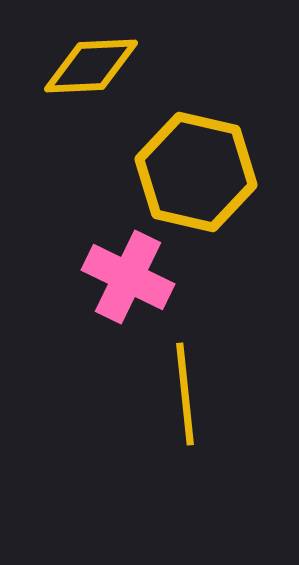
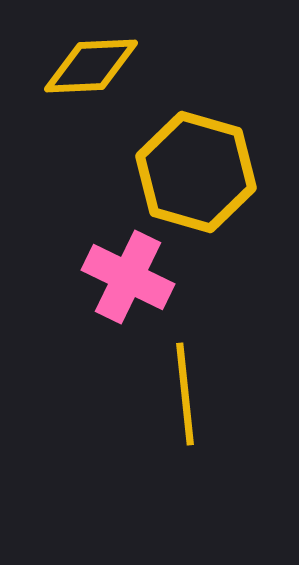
yellow hexagon: rotated 3 degrees clockwise
